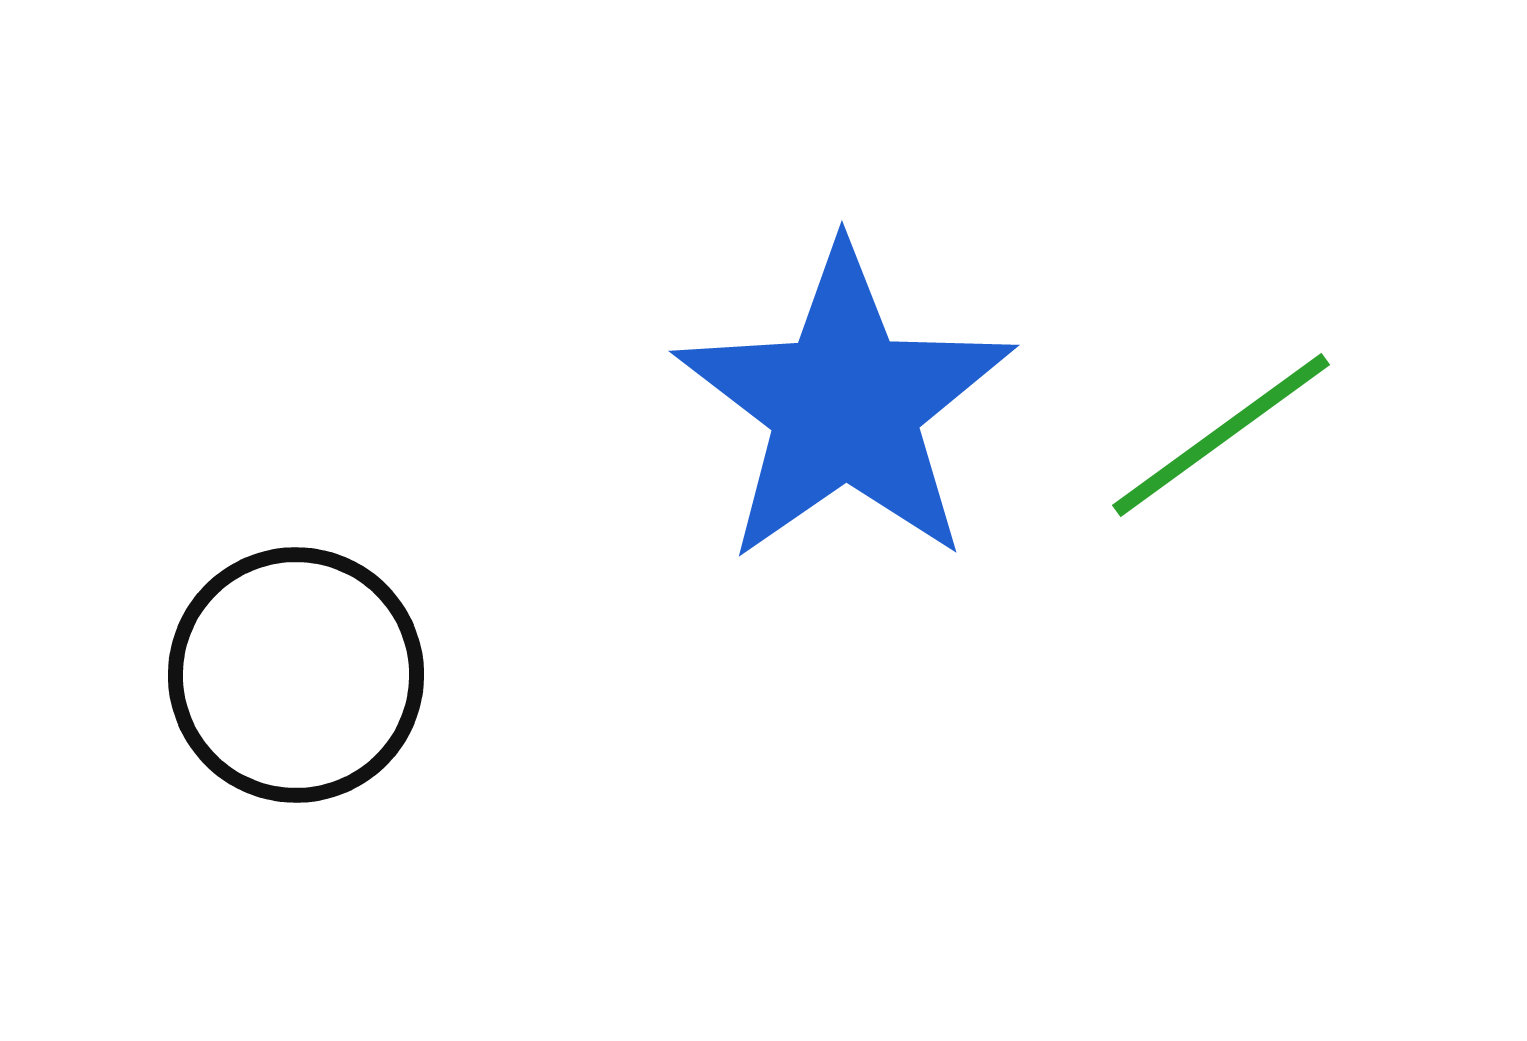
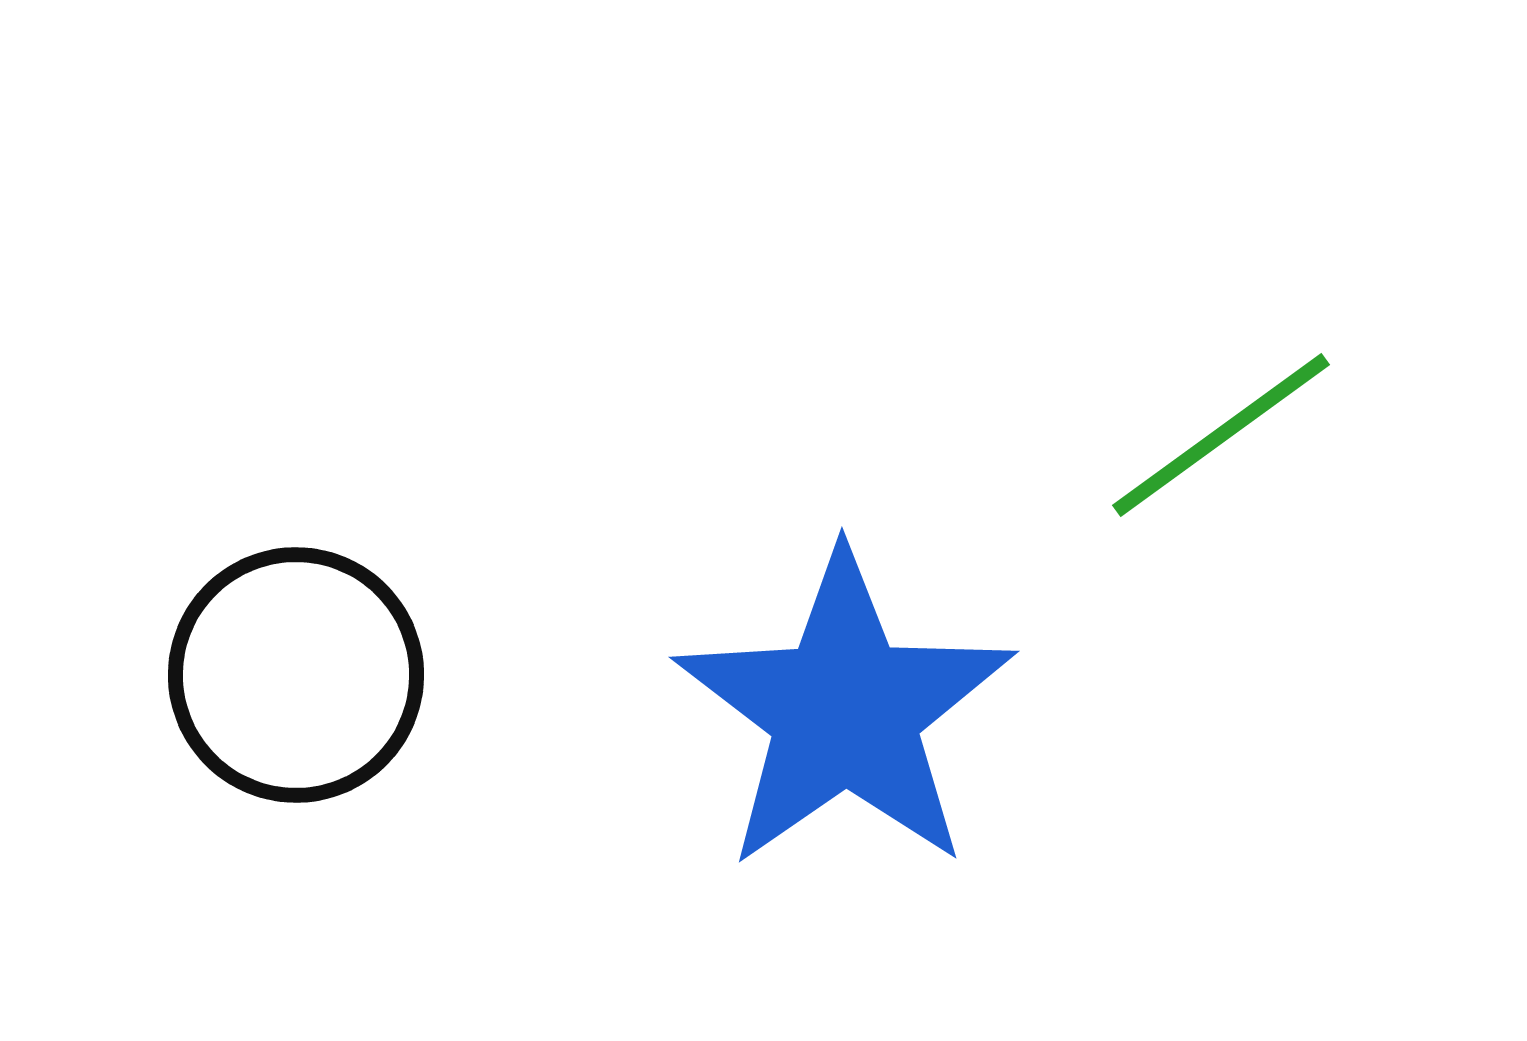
blue star: moved 306 px down
